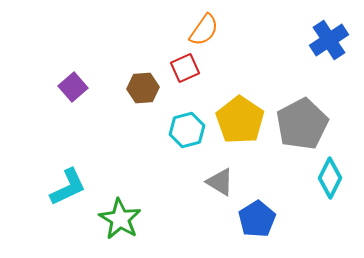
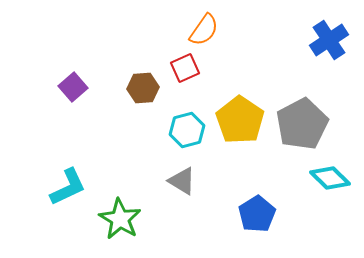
cyan diamond: rotated 72 degrees counterclockwise
gray triangle: moved 38 px left, 1 px up
blue pentagon: moved 5 px up
